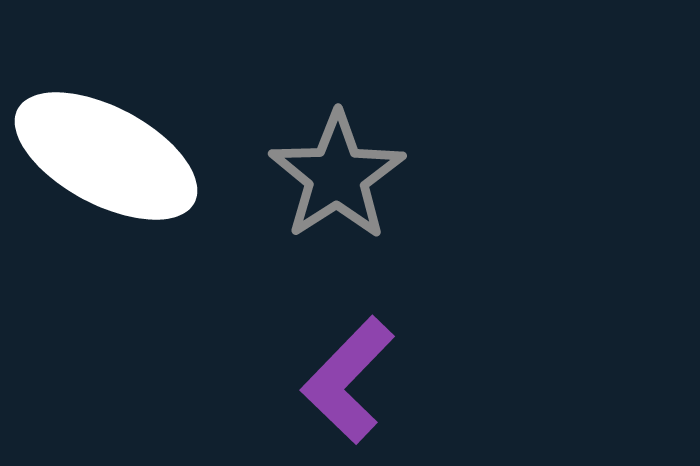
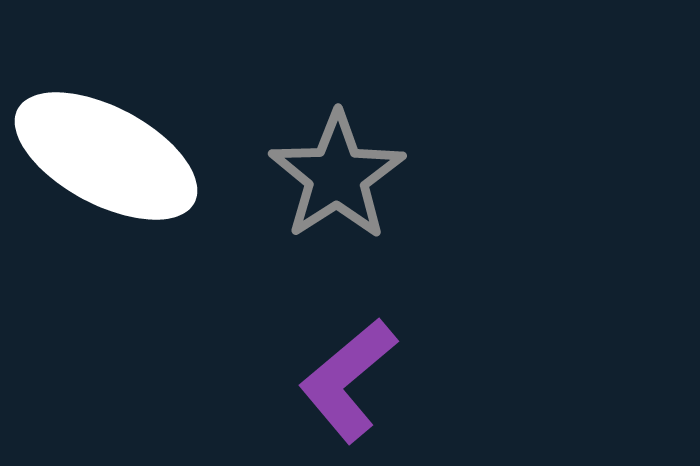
purple L-shape: rotated 6 degrees clockwise
